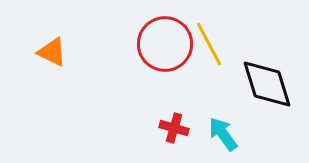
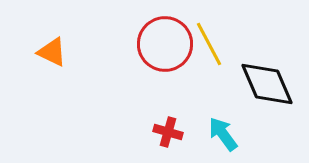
black diamond: rotated 6 degrees counterclockwise
red cross: moved 6 px left, 4 px down
